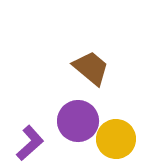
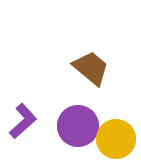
purple circle: moved 5 px down
purple L-shape: moved 7 px left, 22 px up
